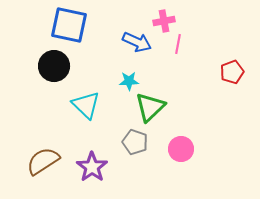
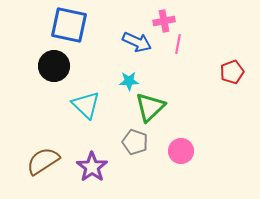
pink circle: moved 2 px down
